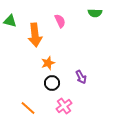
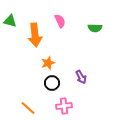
green semicircle: moved 15 px down
pink cross: rotated 28 degrees clockwise
